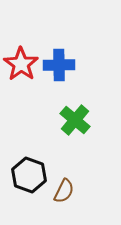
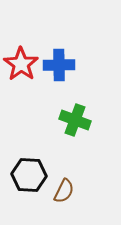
green cross: rotated 20 degrees counterclockwise
black hexagon: rotated 16 degrees counterclockwise
